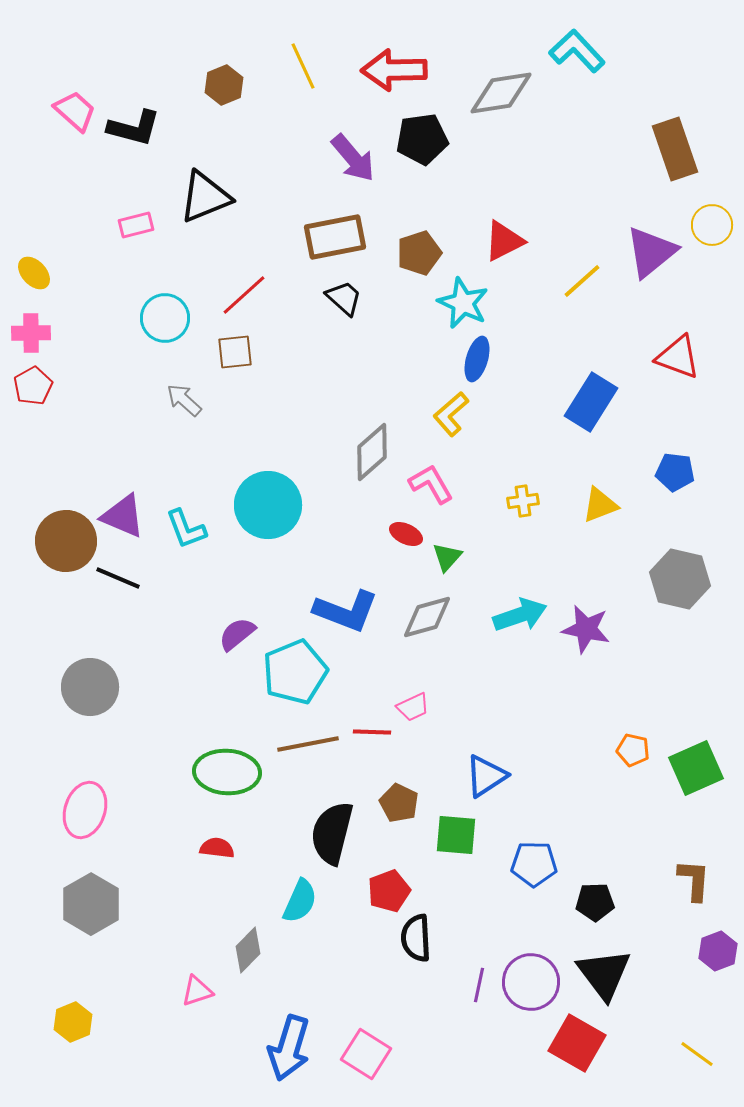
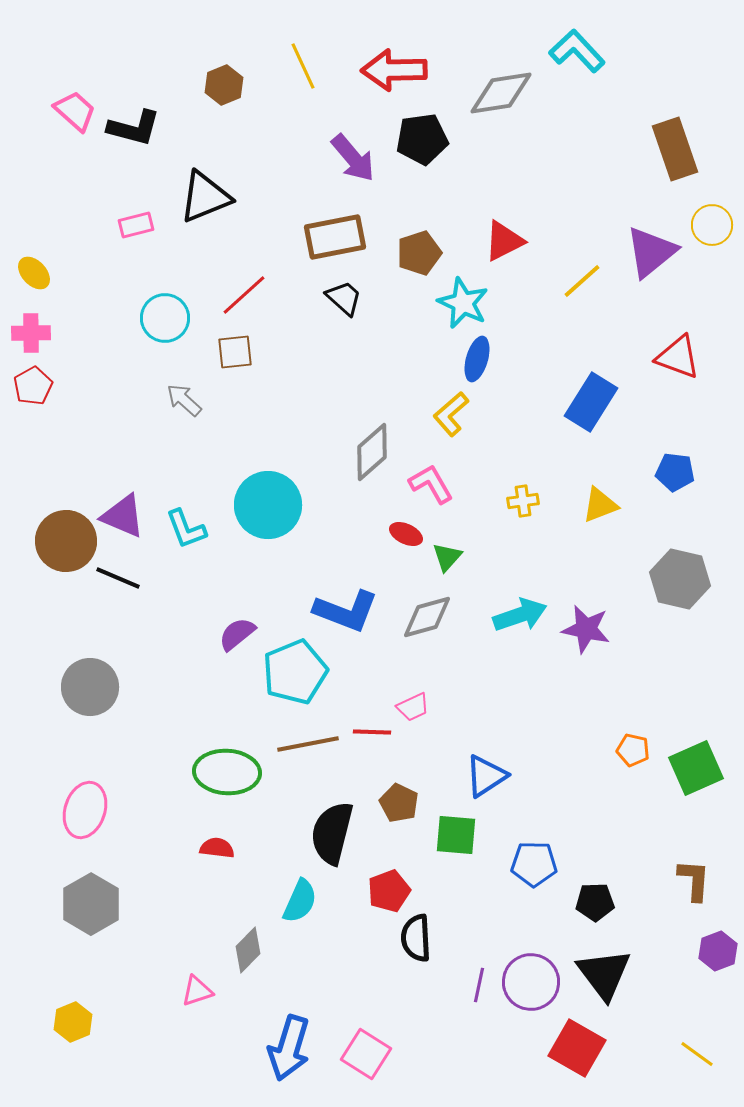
red square at (577, 1043): moved 5 px down
